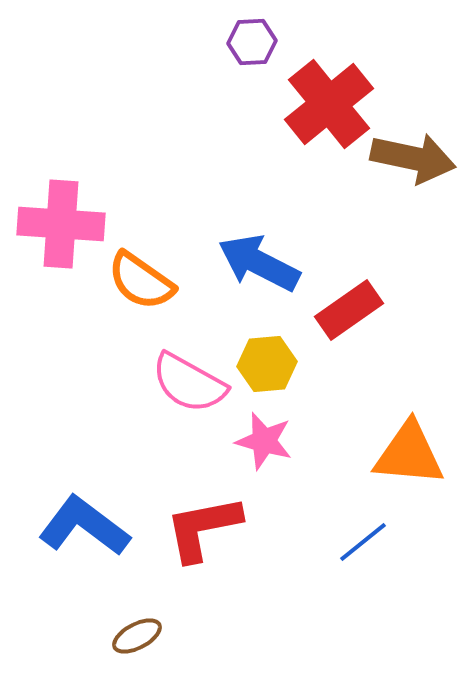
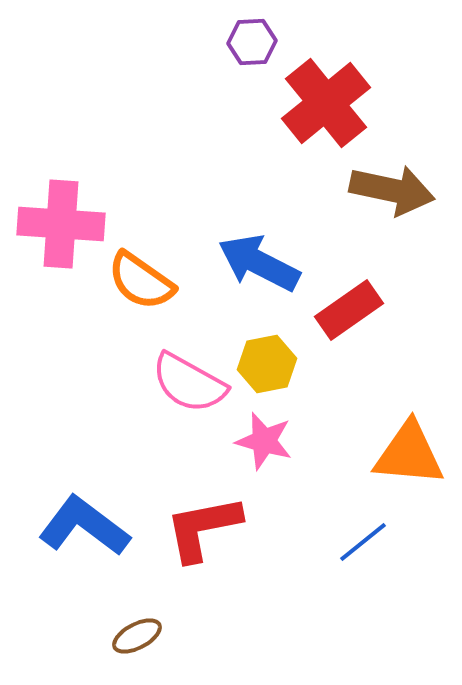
red cross: moved 3 px left, 1 px up
brown arrow: moved 21 px left, 32 px down
yellow hexagon: rotated 6 degrees counterclockwise
